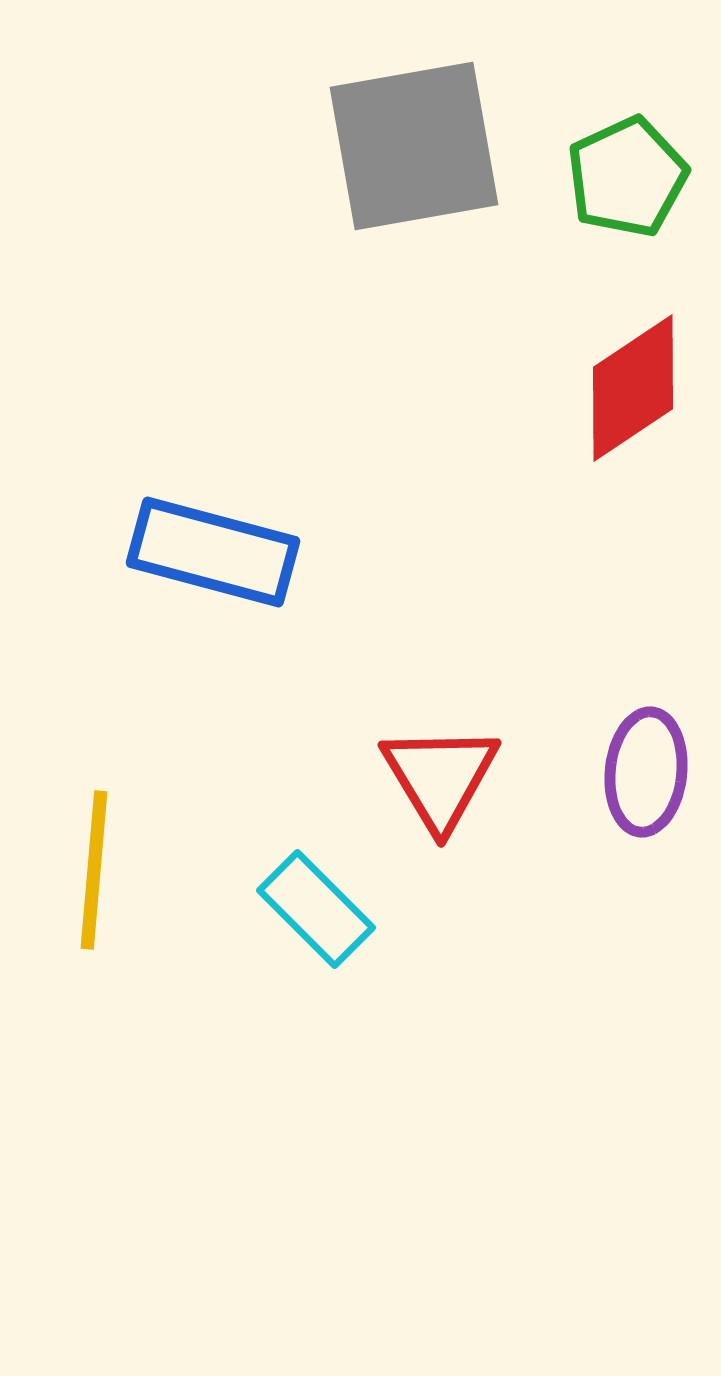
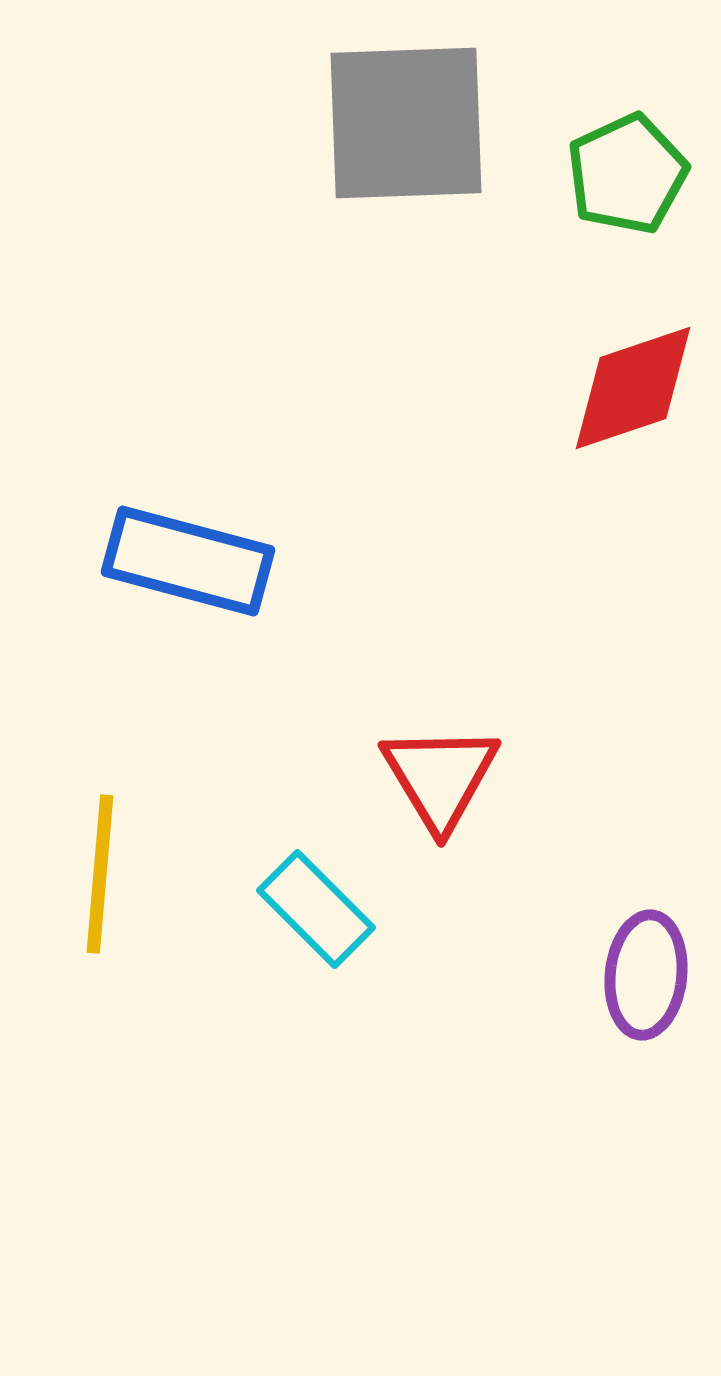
gray square: moved 8 px left, 23 px up; rotated 8 degrees clockwise
green pentagon: moved 3 px up
red diamond: rotated 15 degrees clockwise
blue rectangle: moved 25 px left, 9 px down
purple ellipse: moved 203 px down
yellow line: moved 6 px right, 4 px down
